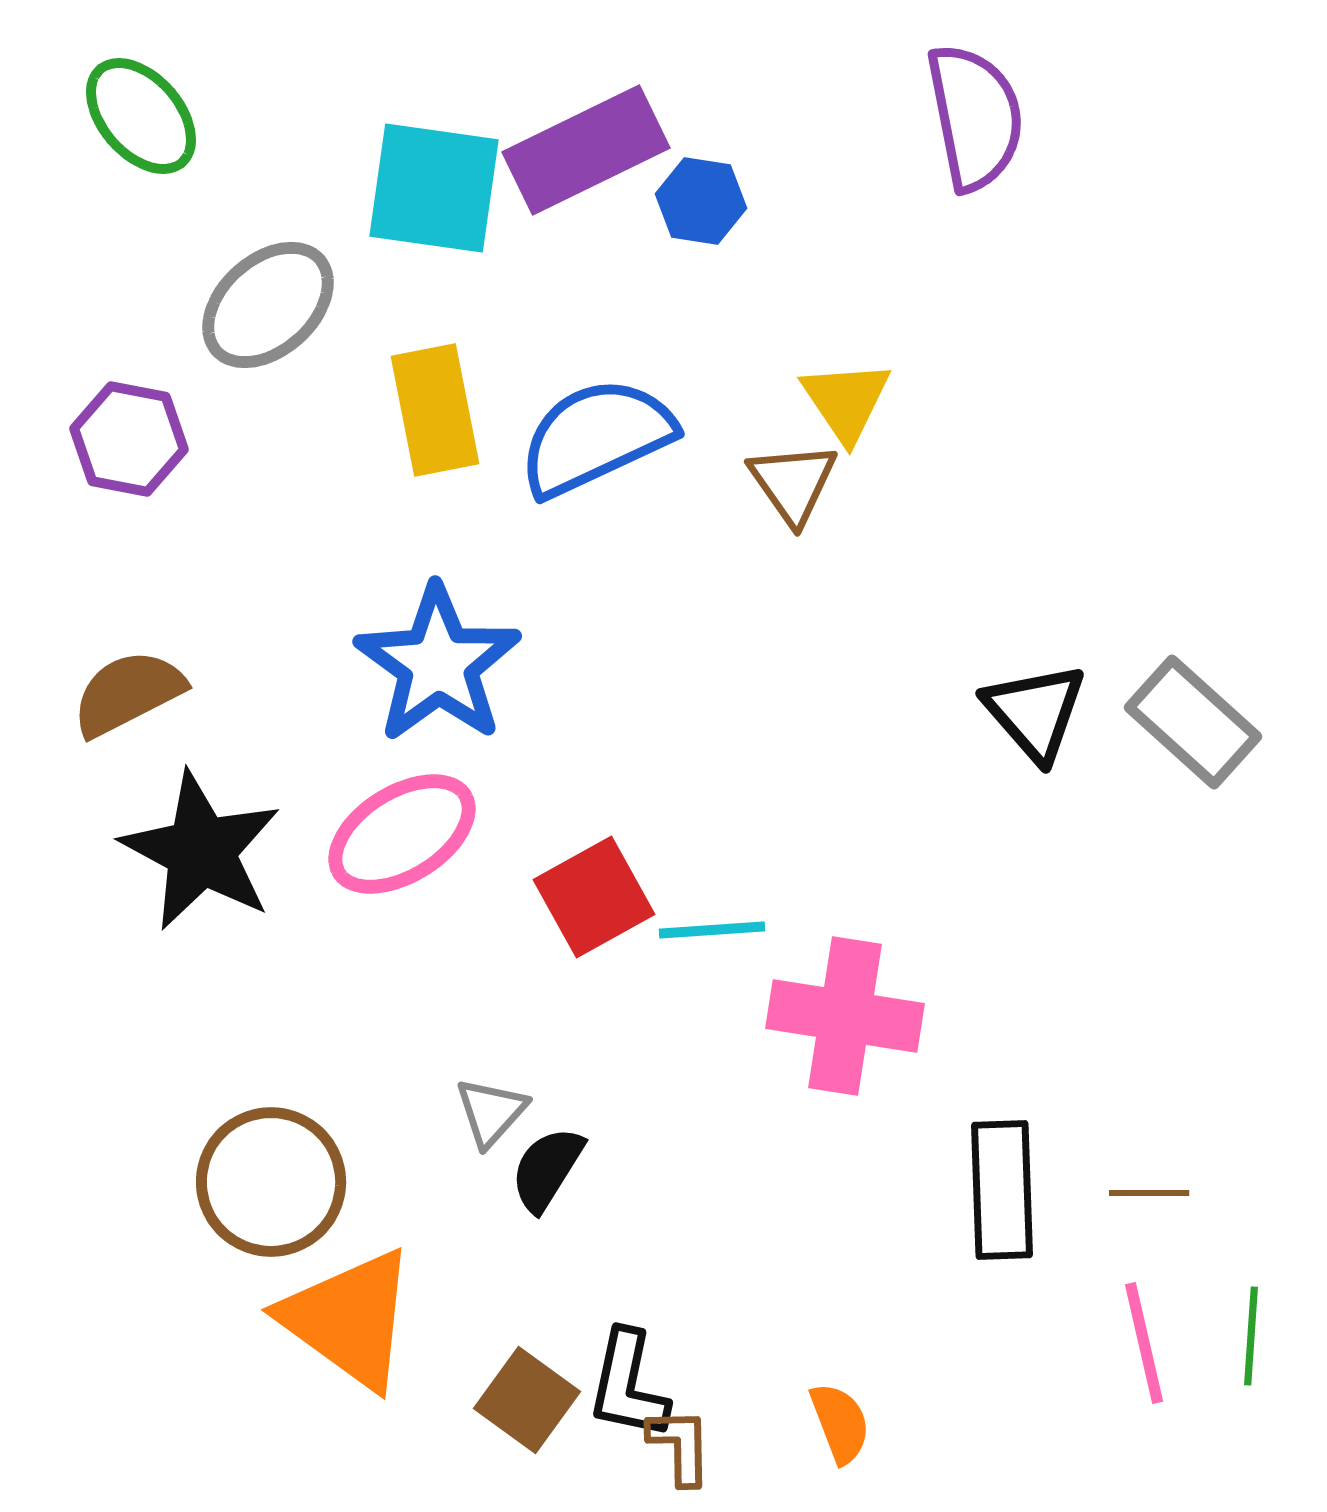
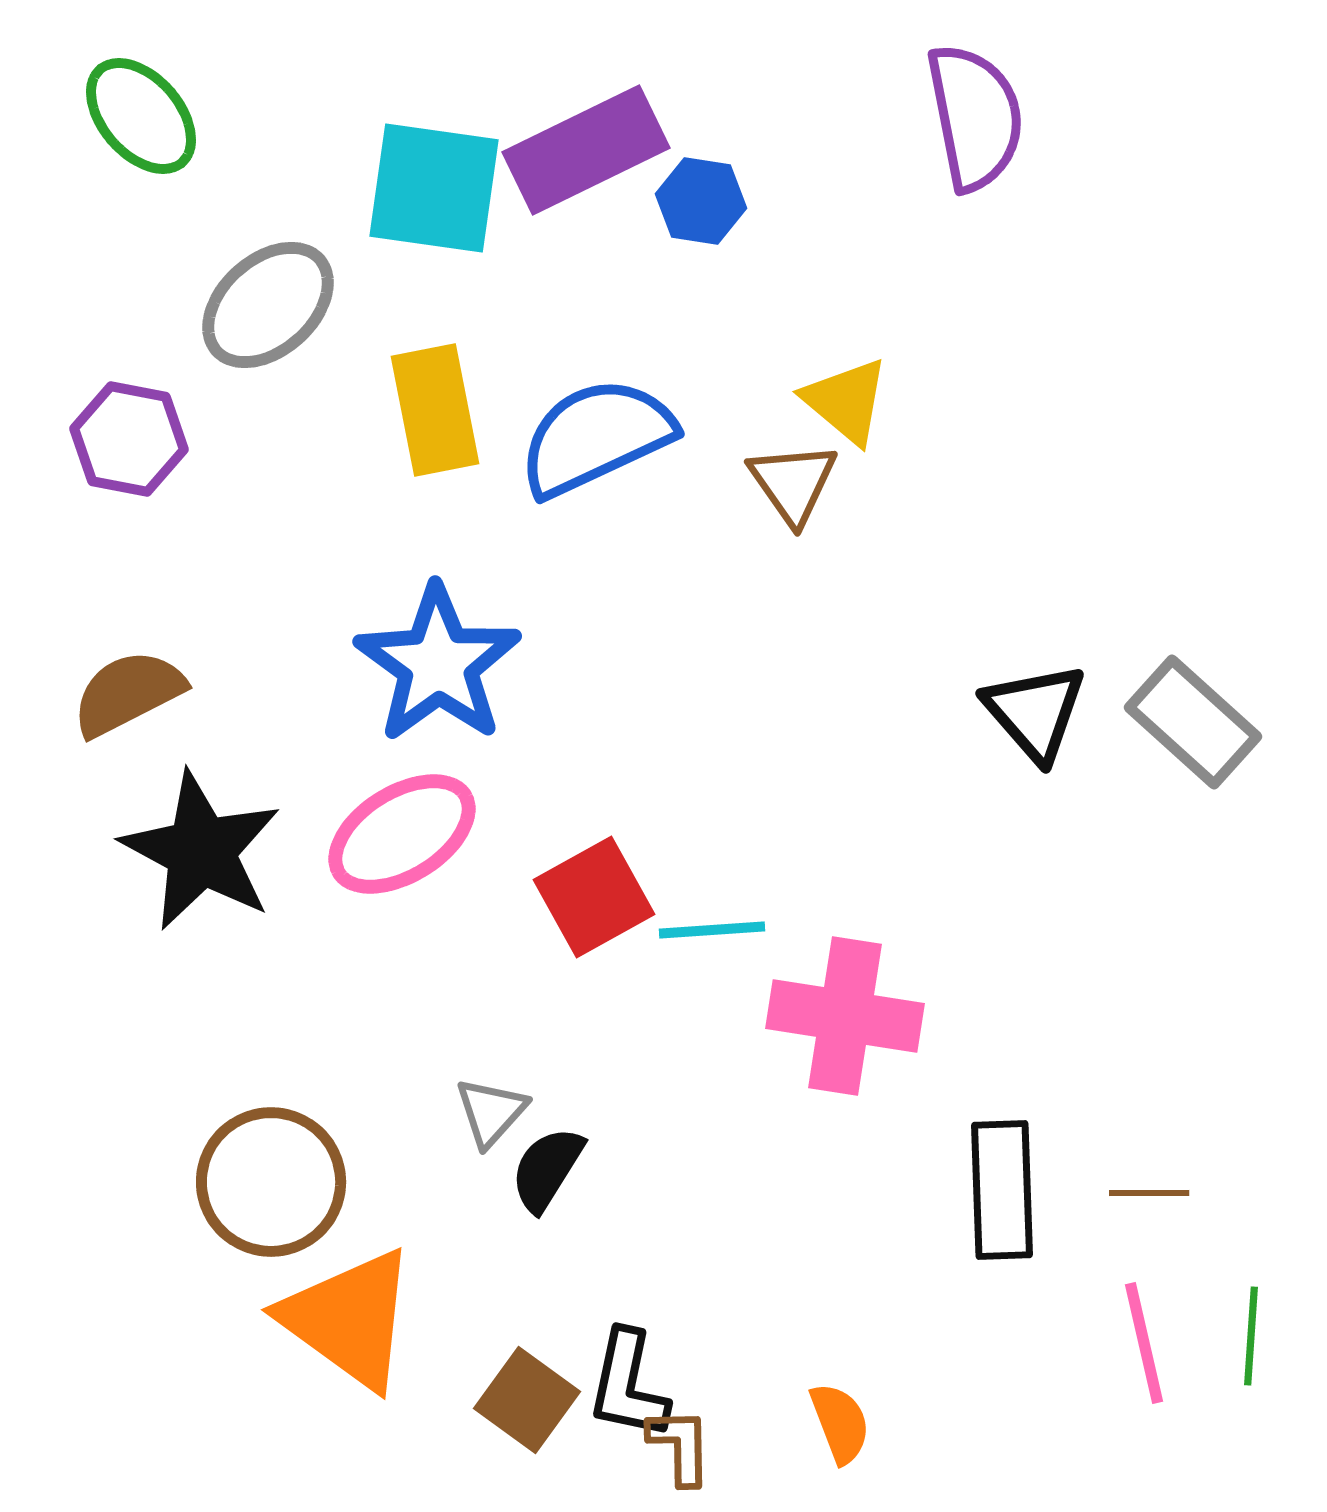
yellow triangle: rotated 16 degrees counterclockwise
